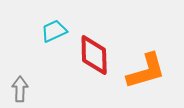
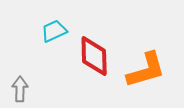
red diamond: moved 1 px down
orange L-shape: moved 1 px up
